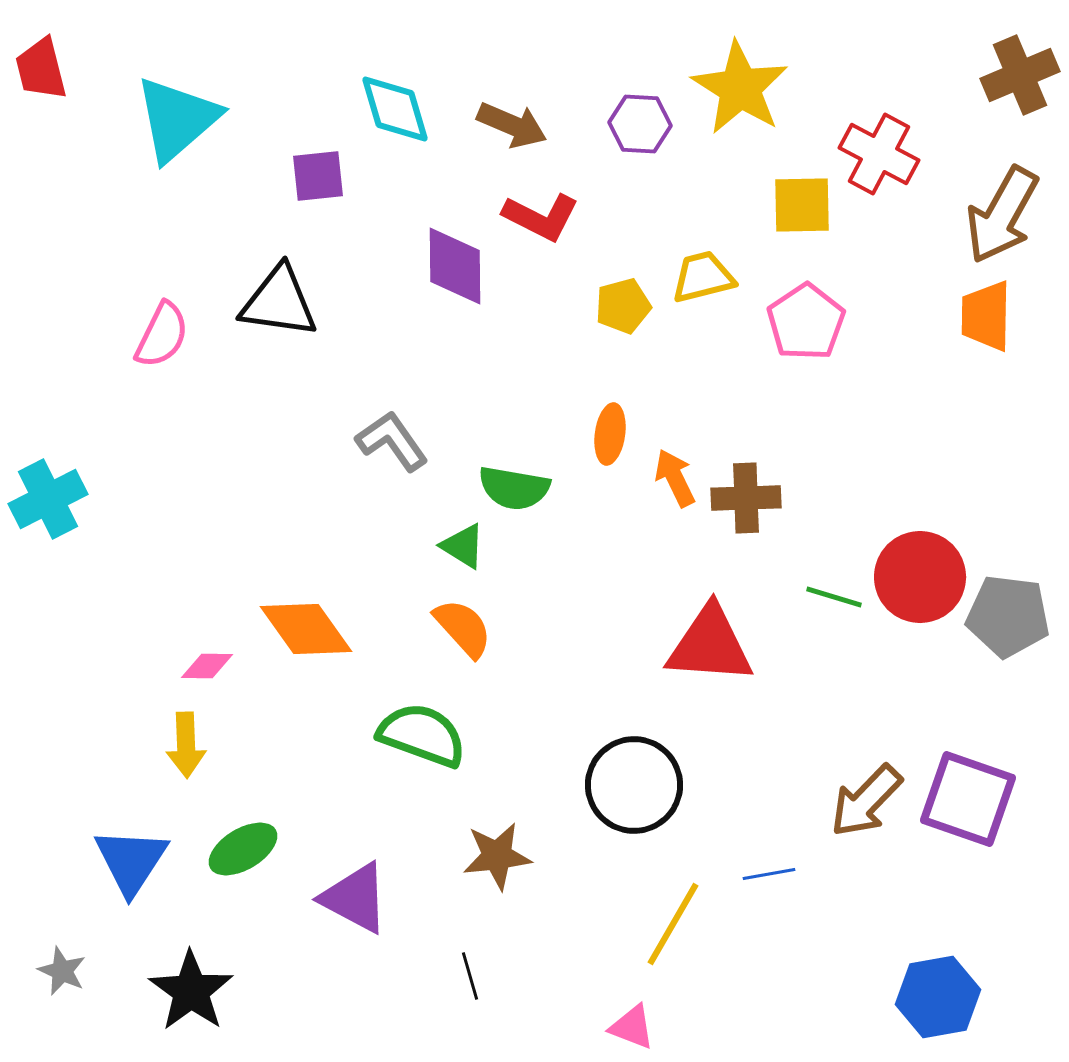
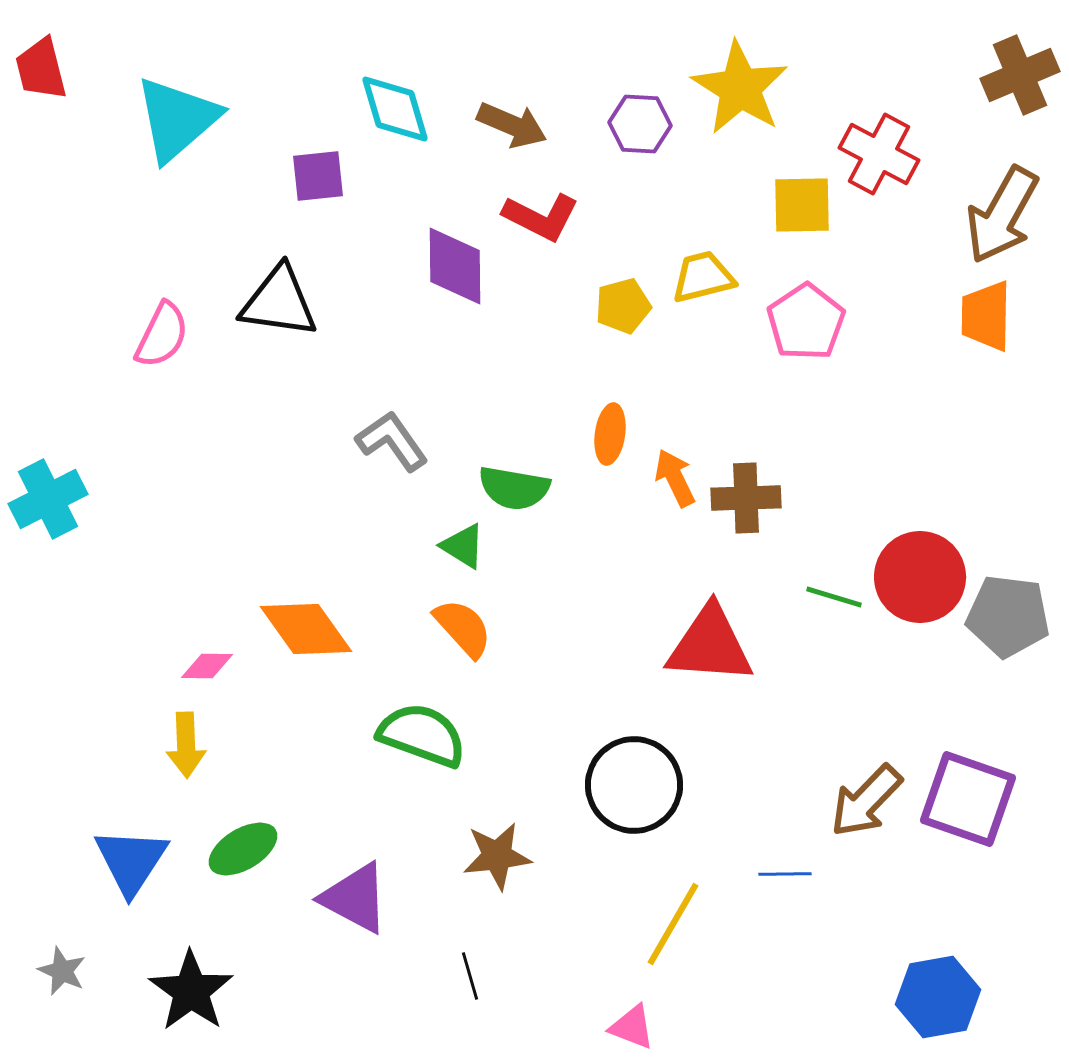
blue line at (769, 874): moved 16 px right; rotated 9 degrees clockwise
